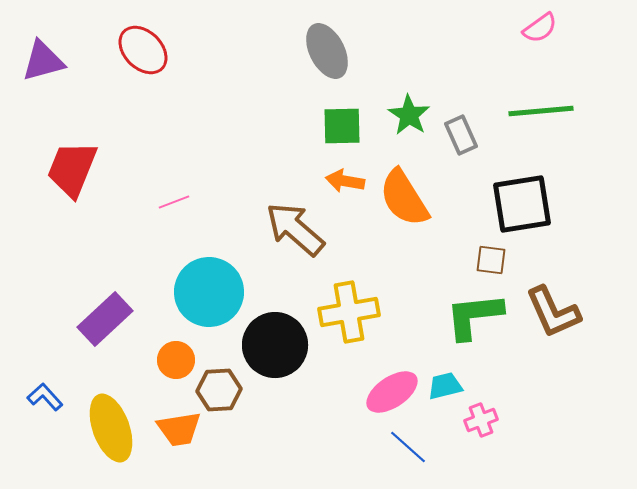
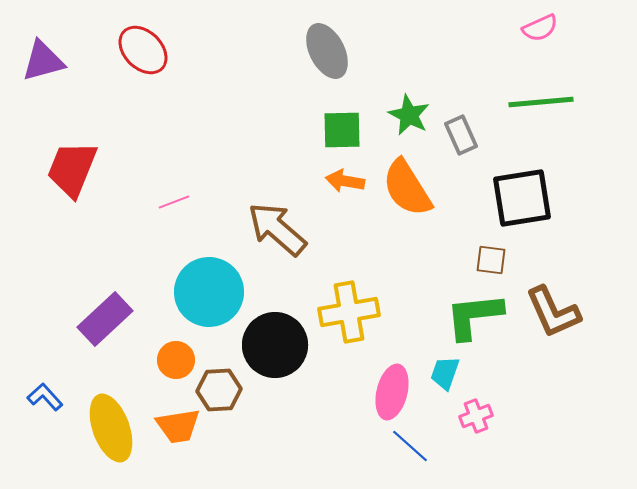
pink semicircle: rotated 12 degrees clockwise
green line: moved 9 px up
green star: rotated 6 degrees counterclockwise
green square: moved 4 px down
orange semicircle: moved 3 px right, 10 px up
black square: moved 6 px up
brown arrow: moved 18 px left
cyan trapezoid: moved 13 px up; rotated 57 degrees counterclockwise
pink ellipse: rotated 42 degrees counterclockwise
pink cross: moved 5 px left, 4 px up
orange trapezoid: moved 1 px left, 3 px up
blue line: moved 2 px right, 1 px up
